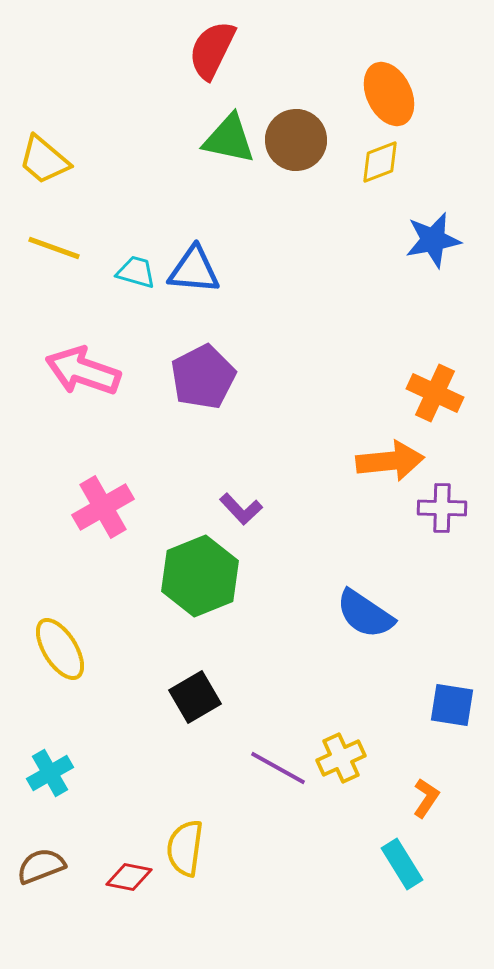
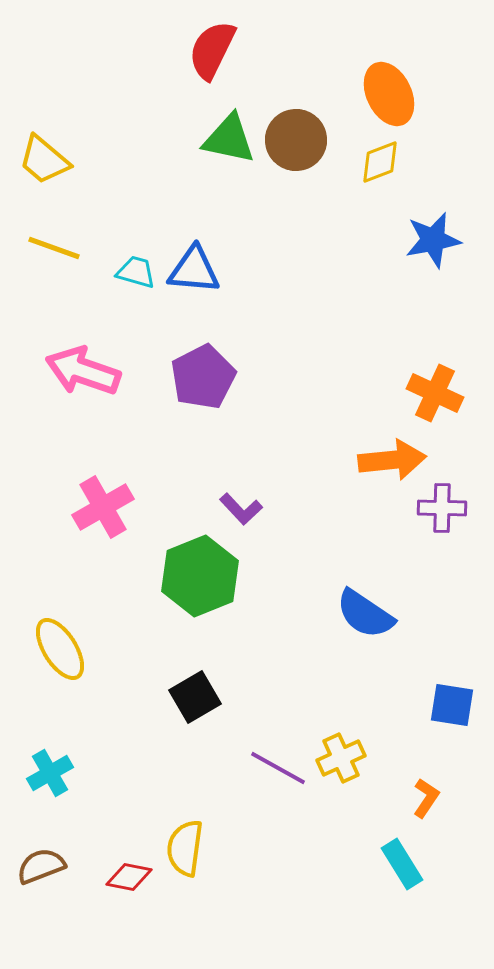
orange arrow: moved 2 px right, 1 px up
